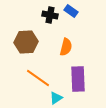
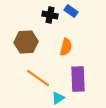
cyan triangle: moved 2 px right
